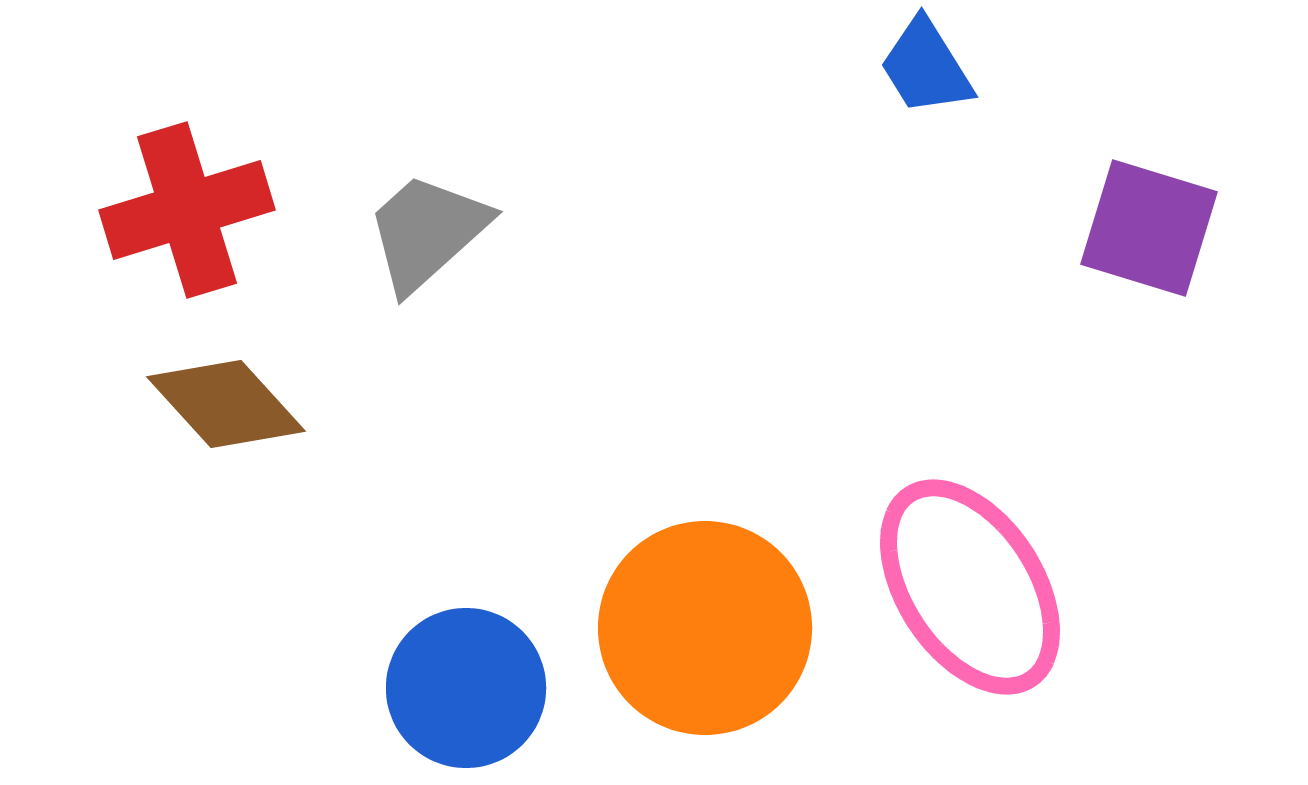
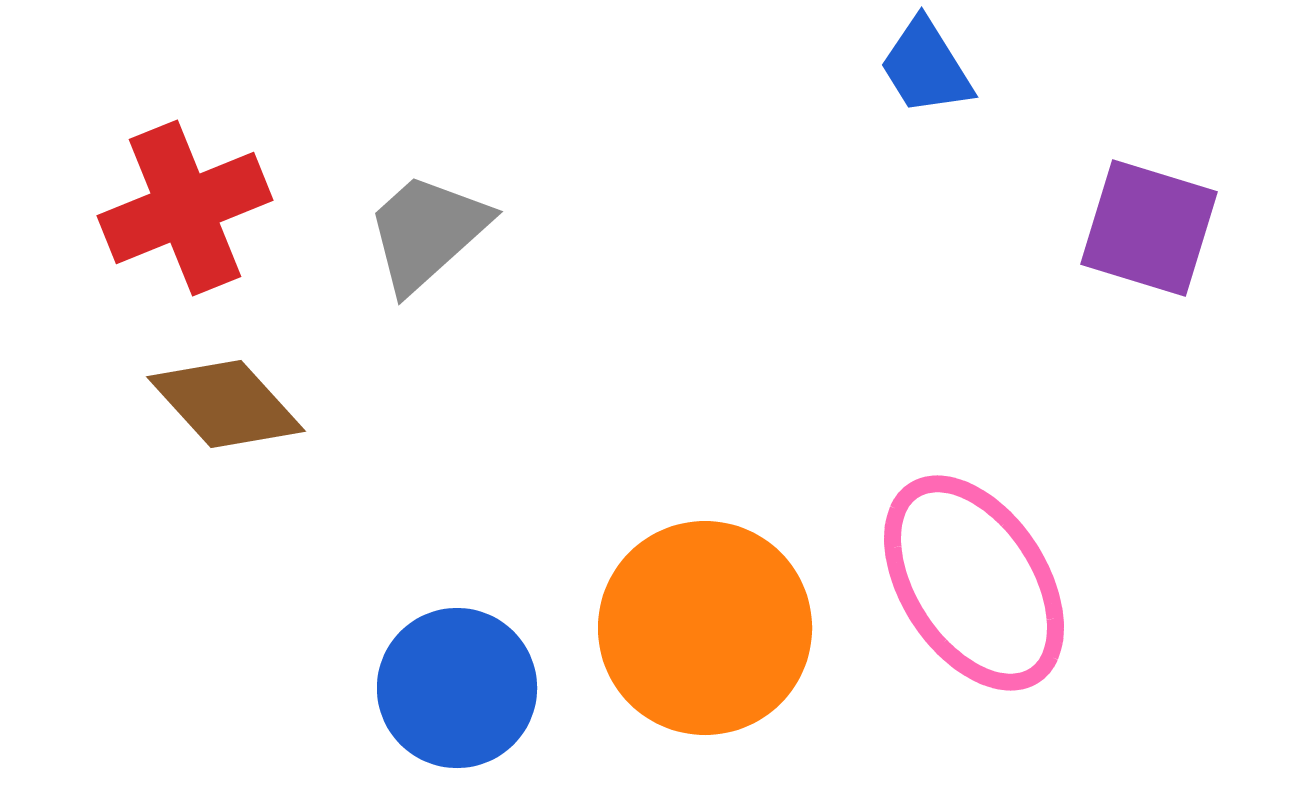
red cross: moved 2 px left, 2 px up; rotated 5 degrees counterclockwise
pink ellipse: moved 4 px right, 4 px up
blue circle: moved 9 px left
